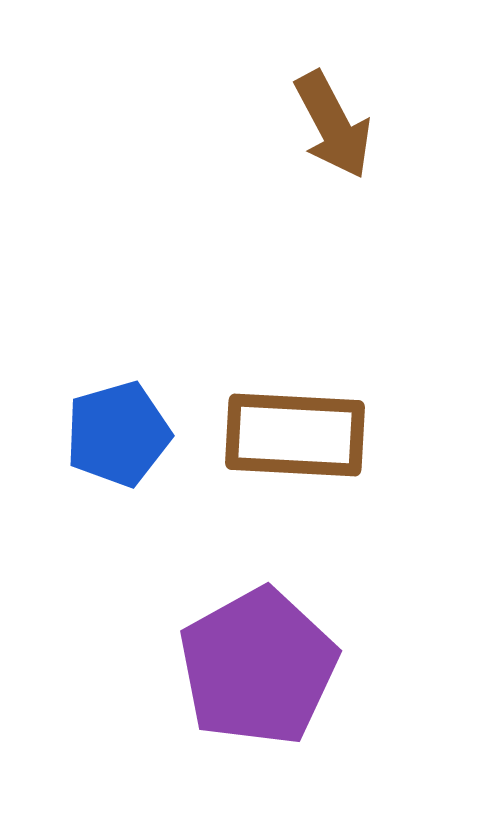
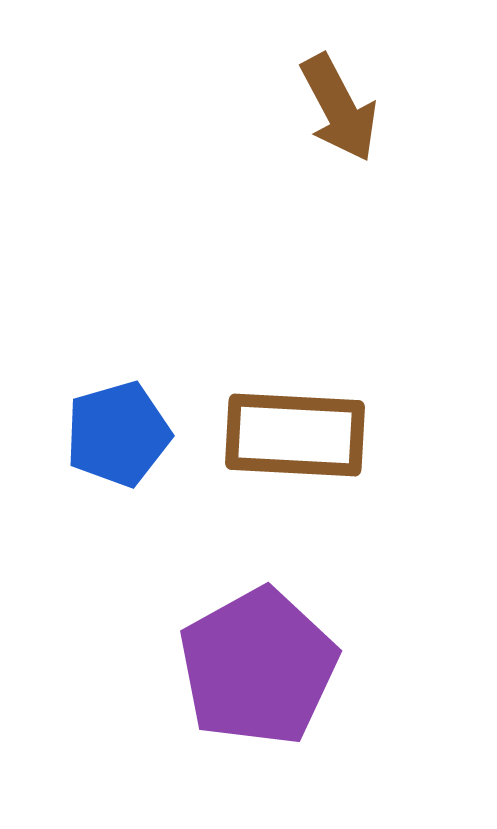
brown arrow: moved 6 px right, 17 px up
